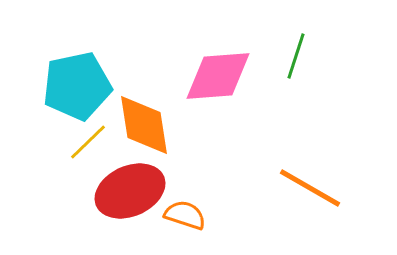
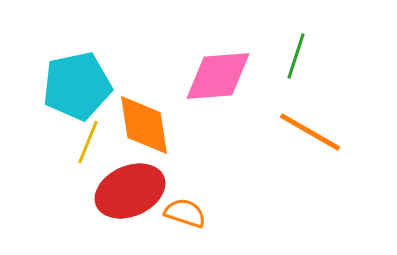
yellow line: rotated 24 degrees counterclockwise
orange line: moved 56 px up
orange semicircle: moved 2 px up
